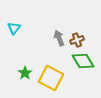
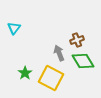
gray arrow: moved 15 px down
